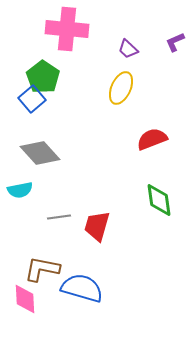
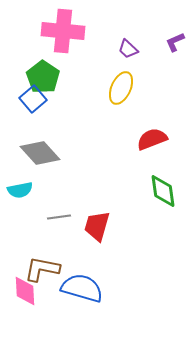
pink cross: moved 4 px left, 2 px down
blue square: moved 1 px right
green diamond: moved 4 px right, 9 px up
pink diamond: moved 8 px up
